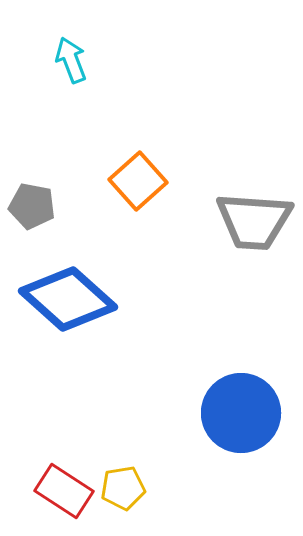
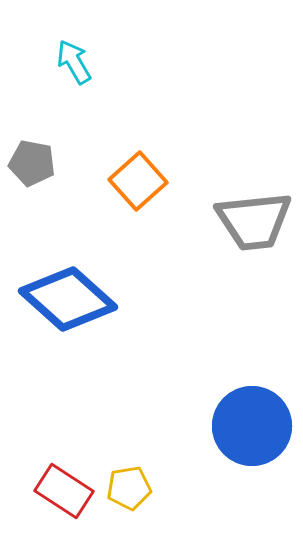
cyan arrow: moved 3 px right, 2 px down; rotated 9 degrees counterclockwise
gray pentagon: moved 43 px up
gray trapezoid: rotated 10 degrees counterclockwise
blue circle: moved 11 px right, 13 px down
yellow pentagon: moved 6 px right
